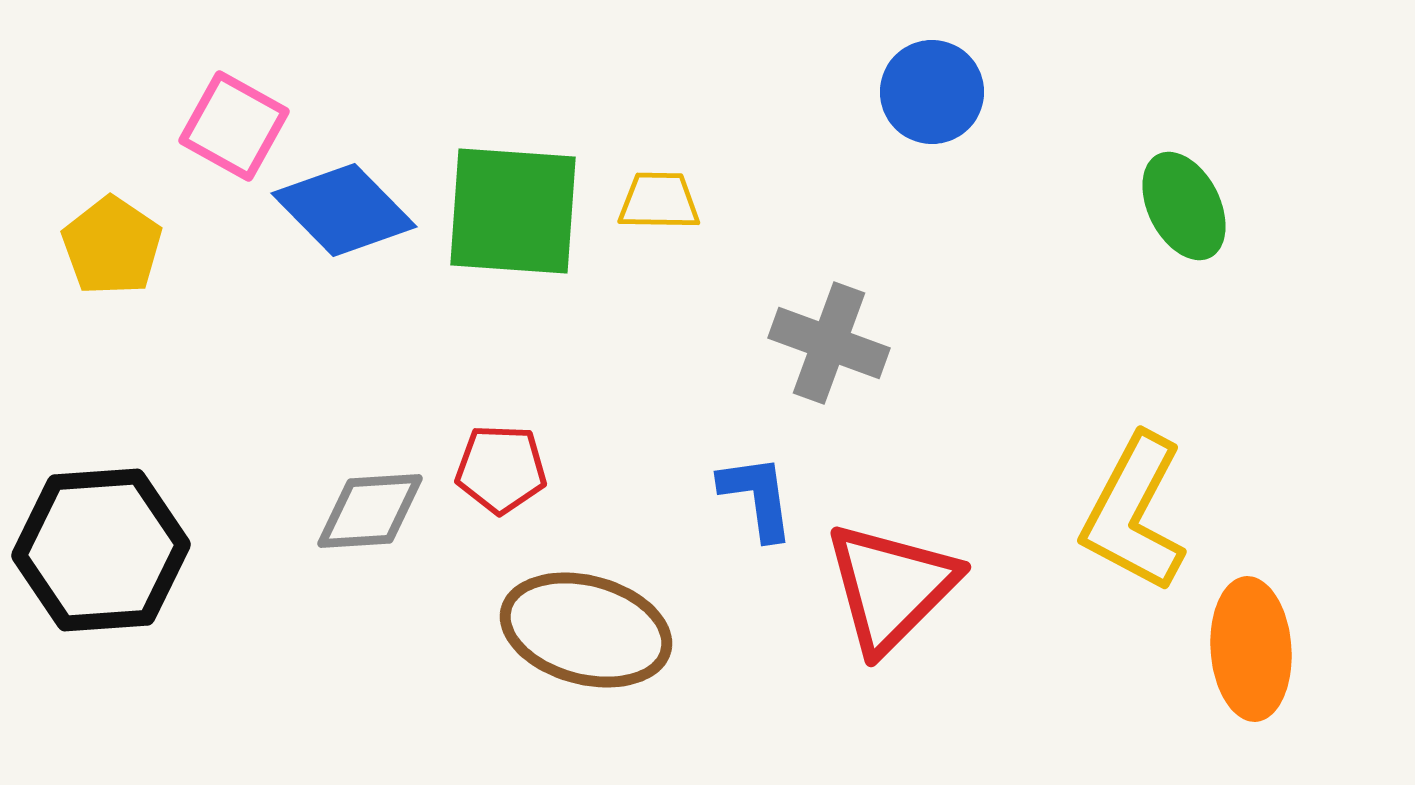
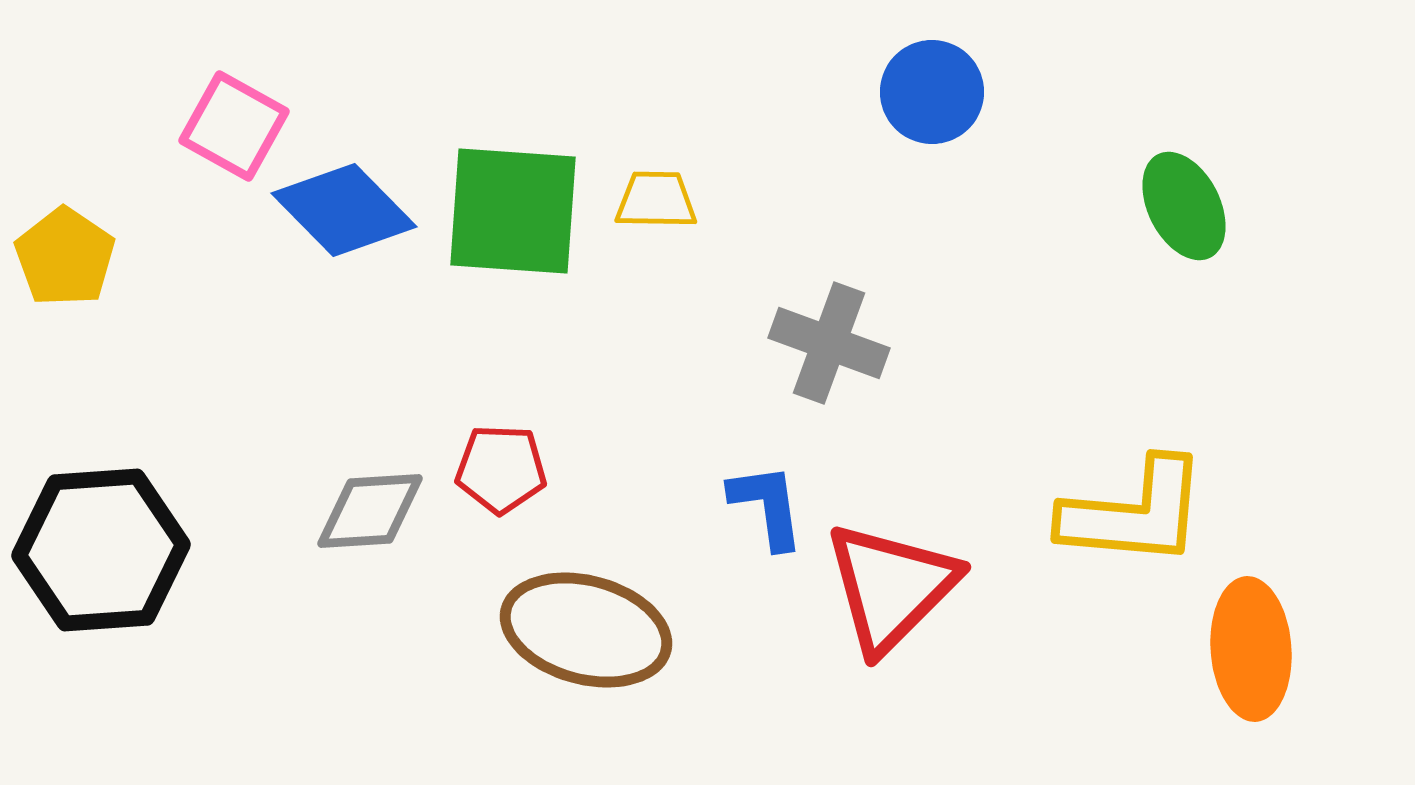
yellow trapezoid: moved 3 px left, 1 px up
yellow pentagon: moved 47 px left, 11 px down
blue L-shape: moved 10 px right, 9 px down
yellow L-shape: rotated 113 degrees counterclockwise
